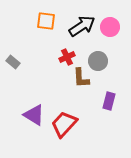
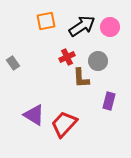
orange square: rotated 18 degrees counterclockwise
gray rectangle: moved 1 px down; rotated 16 degrees clockwise
